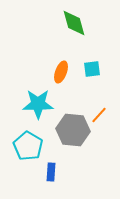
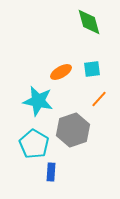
green diamond: moved 15 px right, 1 px up
orange ellipse: rotated 40 degrees clockwise
cyan star: moved 3 px up; rotated 12 degrees clockwise
orange line: moved 16 px up
gray hexagon: rotated 24 degrees counterclockwise
cyan pentagon: moved 6 px right, 2 px up
